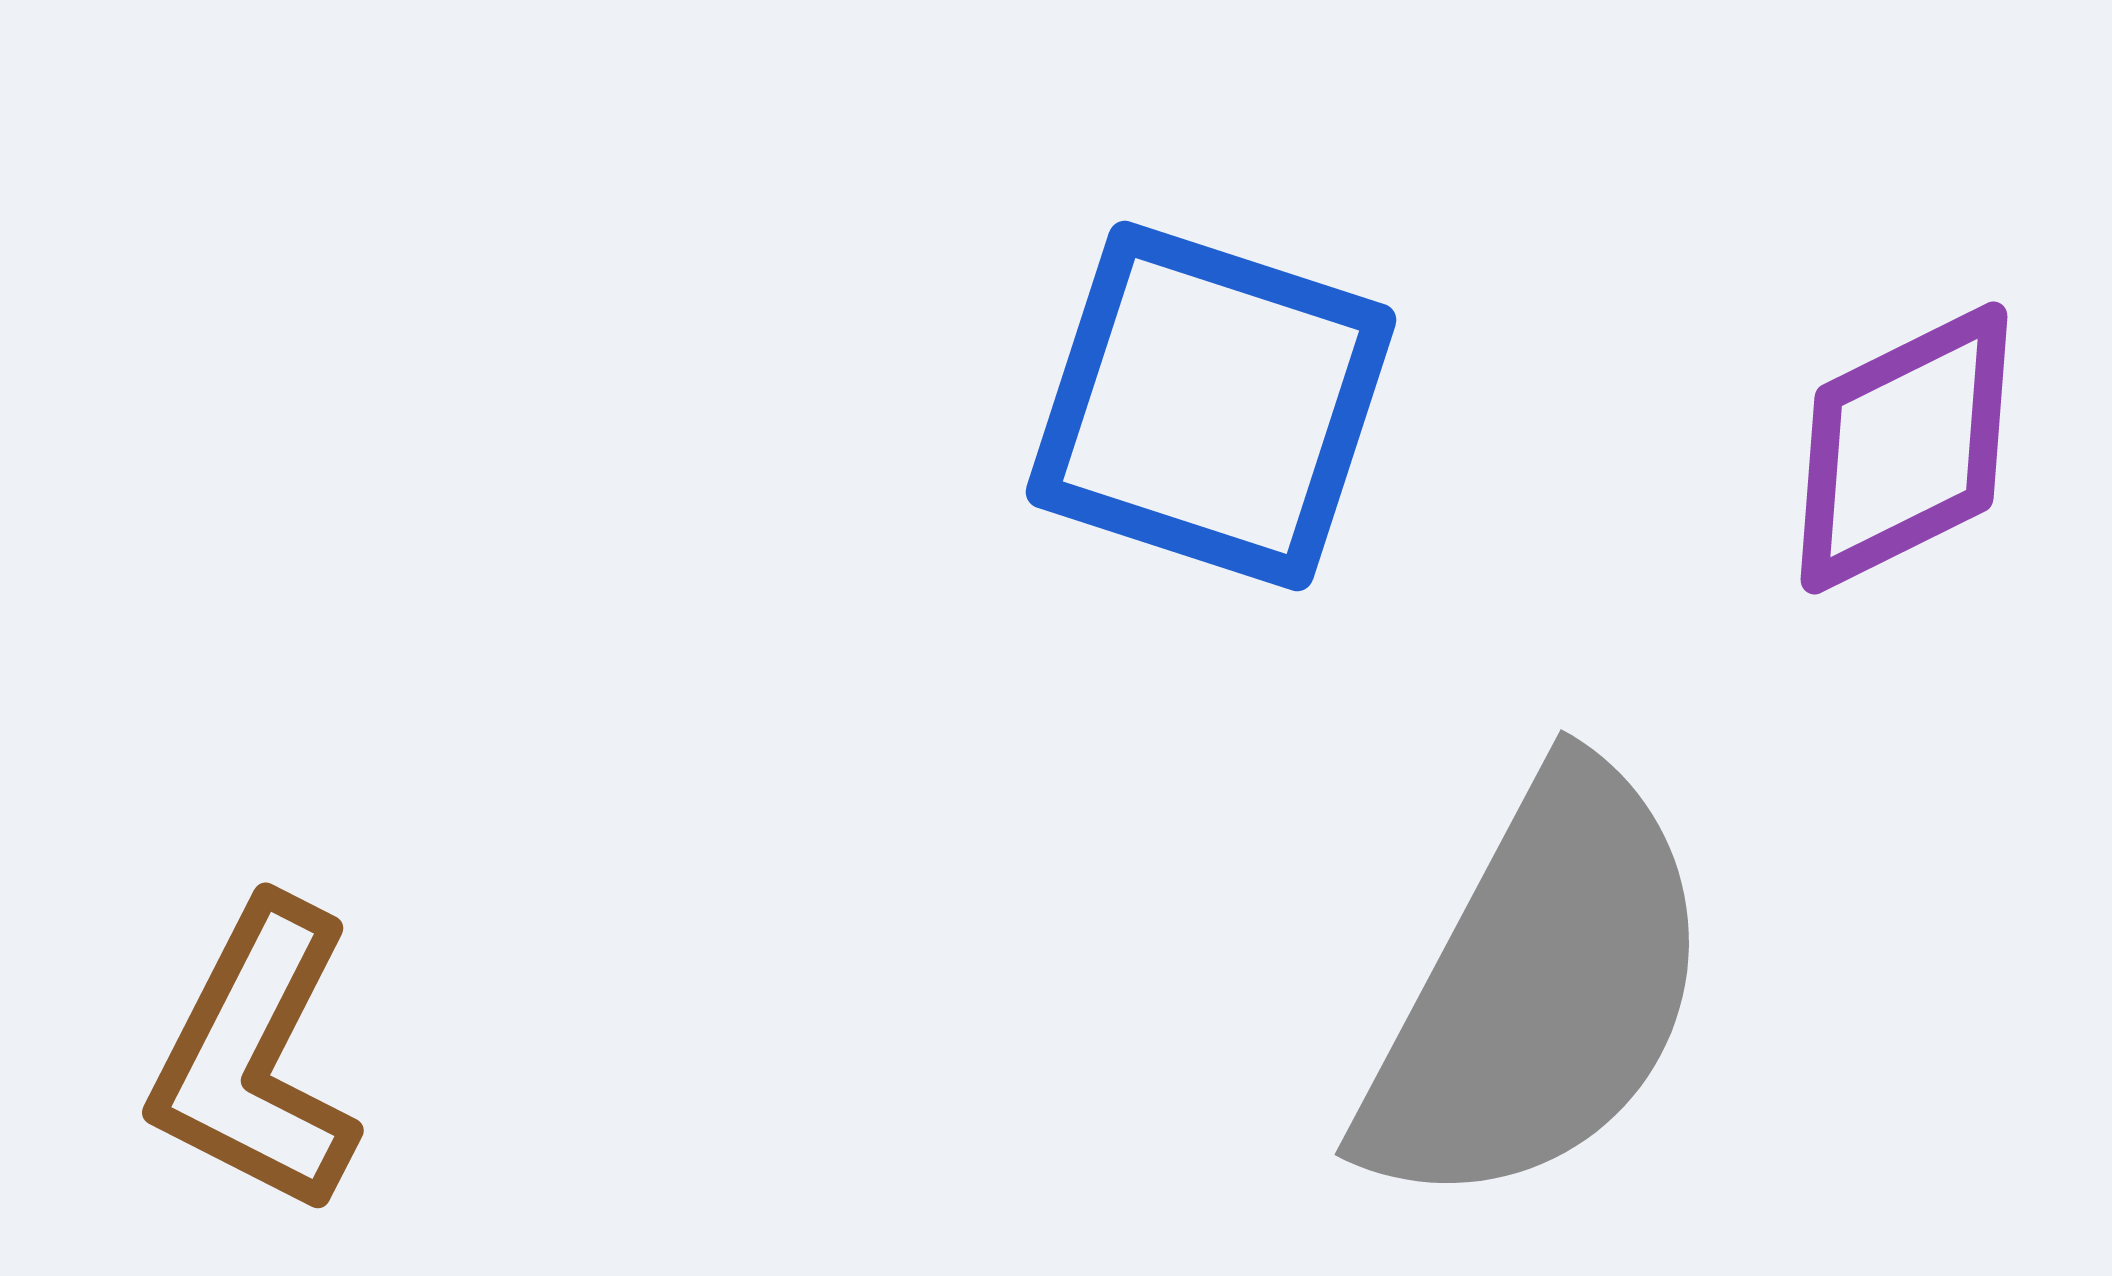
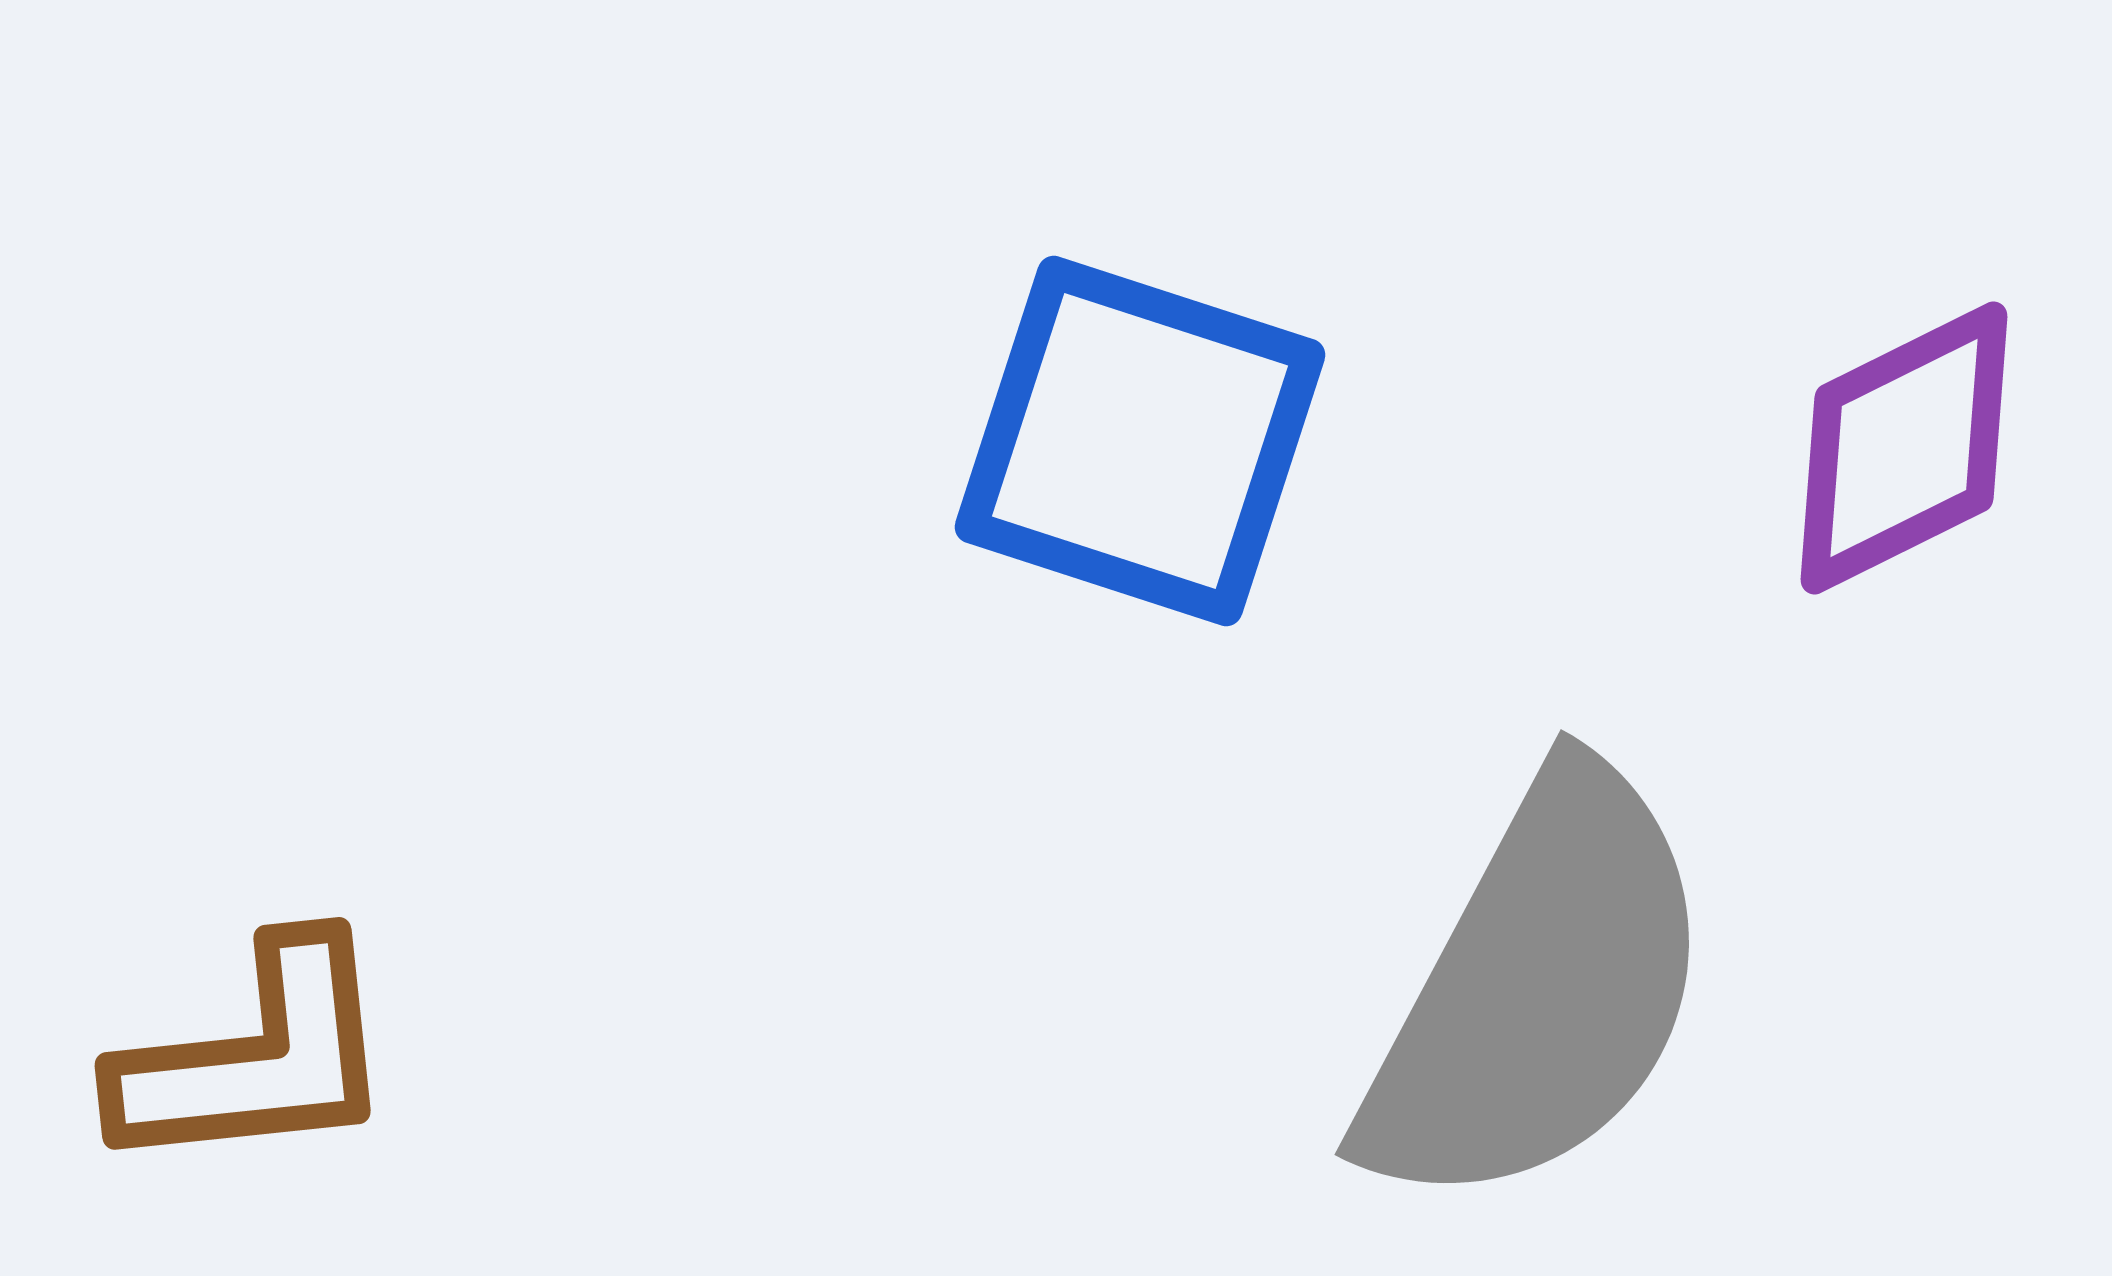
blue square: moved 71 px left, 35 px down
brown L-shape: rotated 123 degrees counterclockwise
